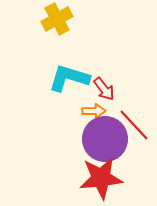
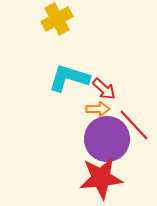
red arrow: rotated 10 degrees counterclockwise
orange arrow: moved 4 px right, 2 px up
purple circle: moved 2 px right
